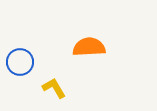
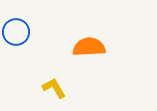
blue circle: moved 4 px left, 30 px up
